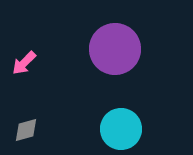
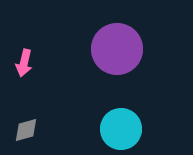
purple circle: moved 2 px right
pink arrow: rotated 32 degrees counterclockwise
